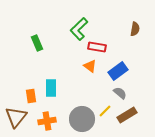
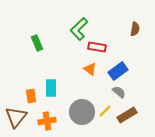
orange triangle: moved 3 px down
gray semicircle: moved 1 px left, 1 px up
gray circle: moved 7 px up
